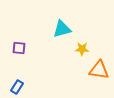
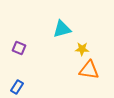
purple square: rotated 16 degrees clockwise
orange triangle: moved 10 px left
